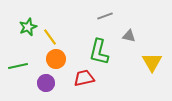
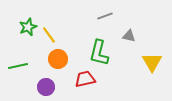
yellow line: moved 1 px left, 2 px up
green L-shape: moved 1 px down
orange circle: moved 2 px right
red trapezoid: moved 1 px right, 1 px down
purple circle: moved 4 px down
